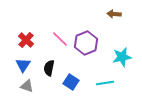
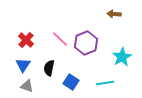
cyan star: rotated 18 degrees counterclockwise
